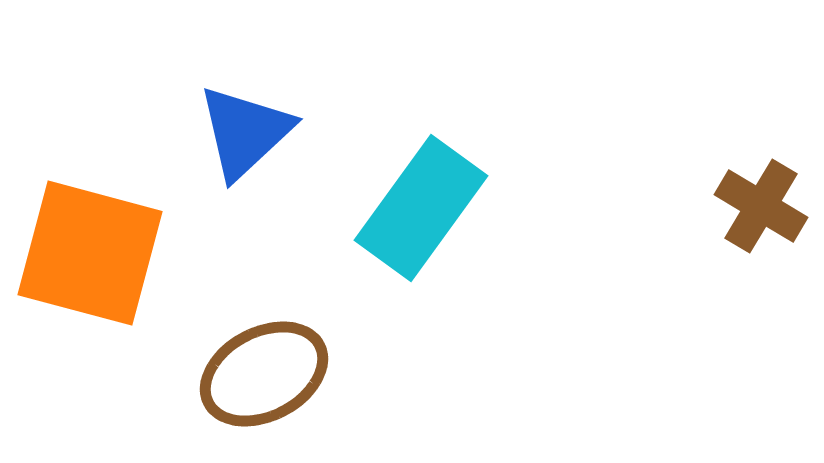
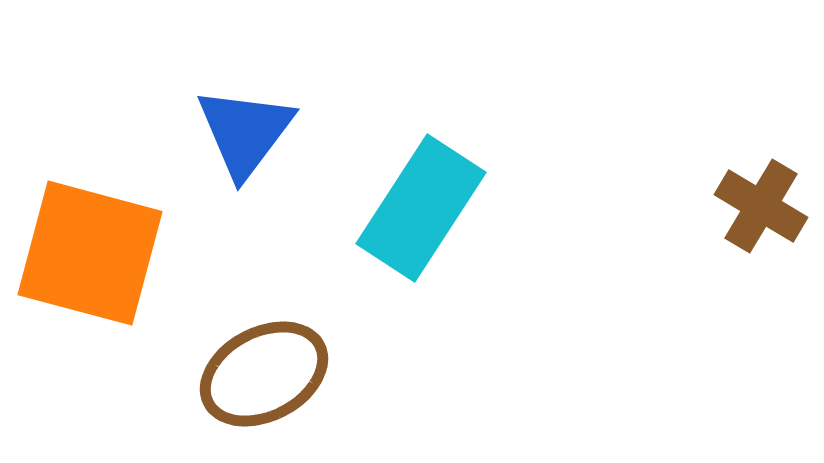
blue triangle: rotated 10 degrees counterclockwise
cyan rectangle: rotated 3 degrees counterclockwise
